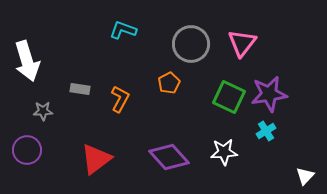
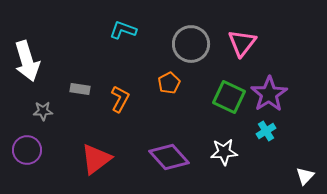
purple star: rotated 24 degrees counterclockwise
